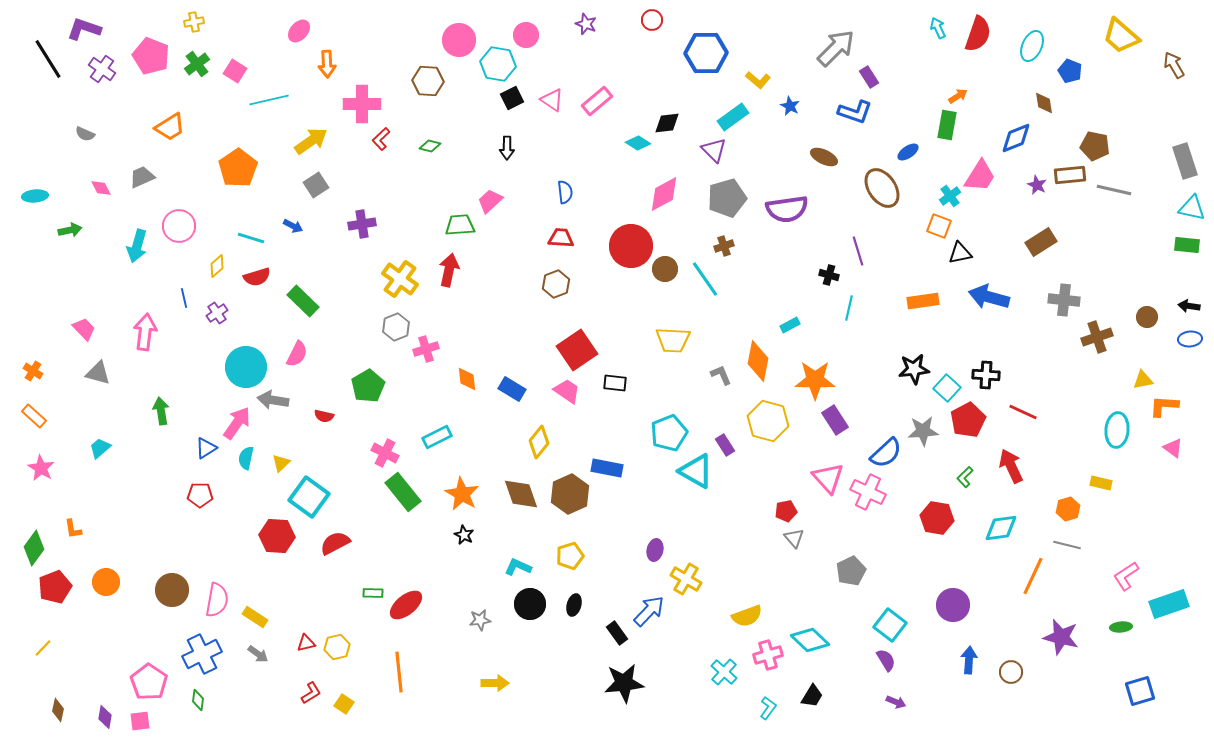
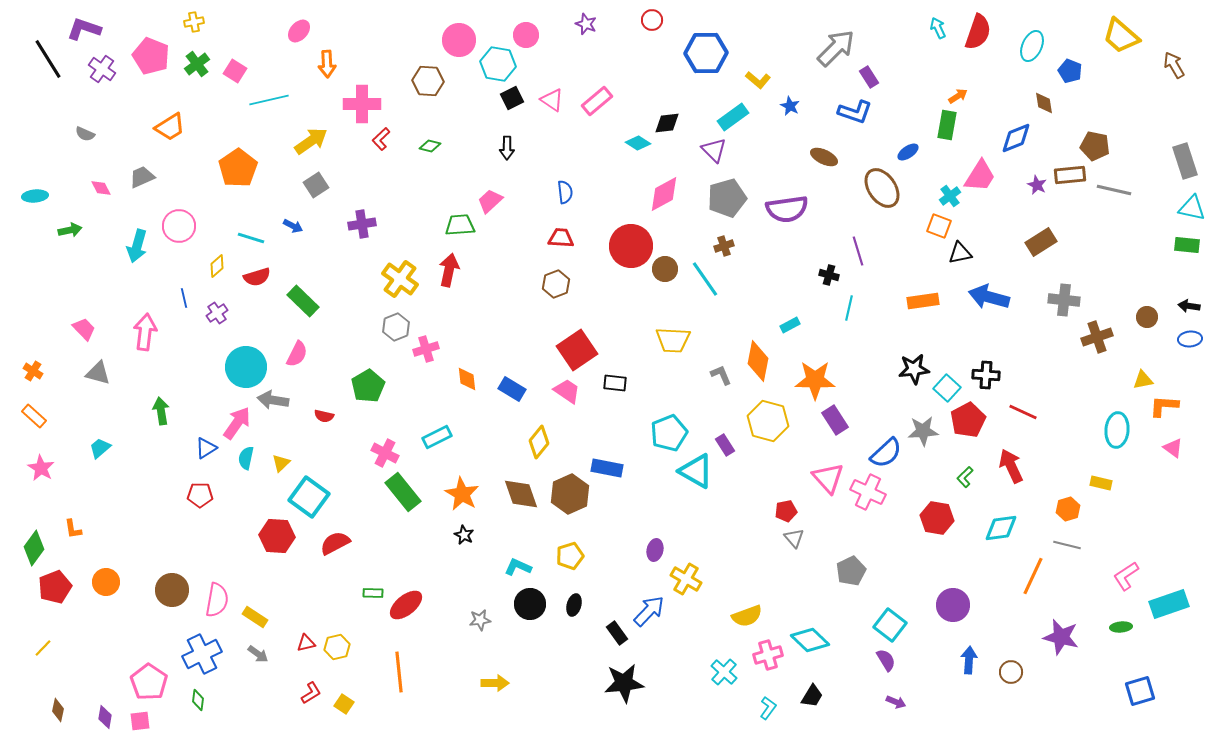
red semicircle at (978, 34): moved 2 px up
